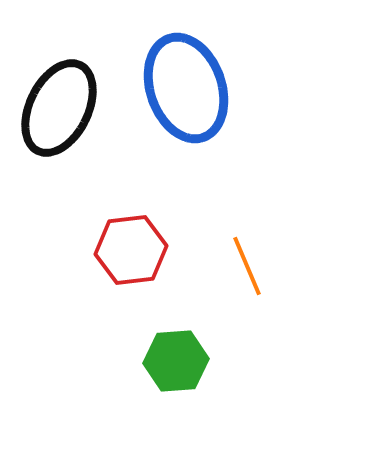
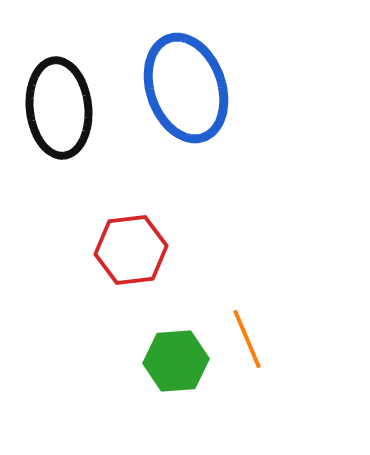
black ellipse: rotated 32 degrees counterclockwise
orange line: moved 73 px down
